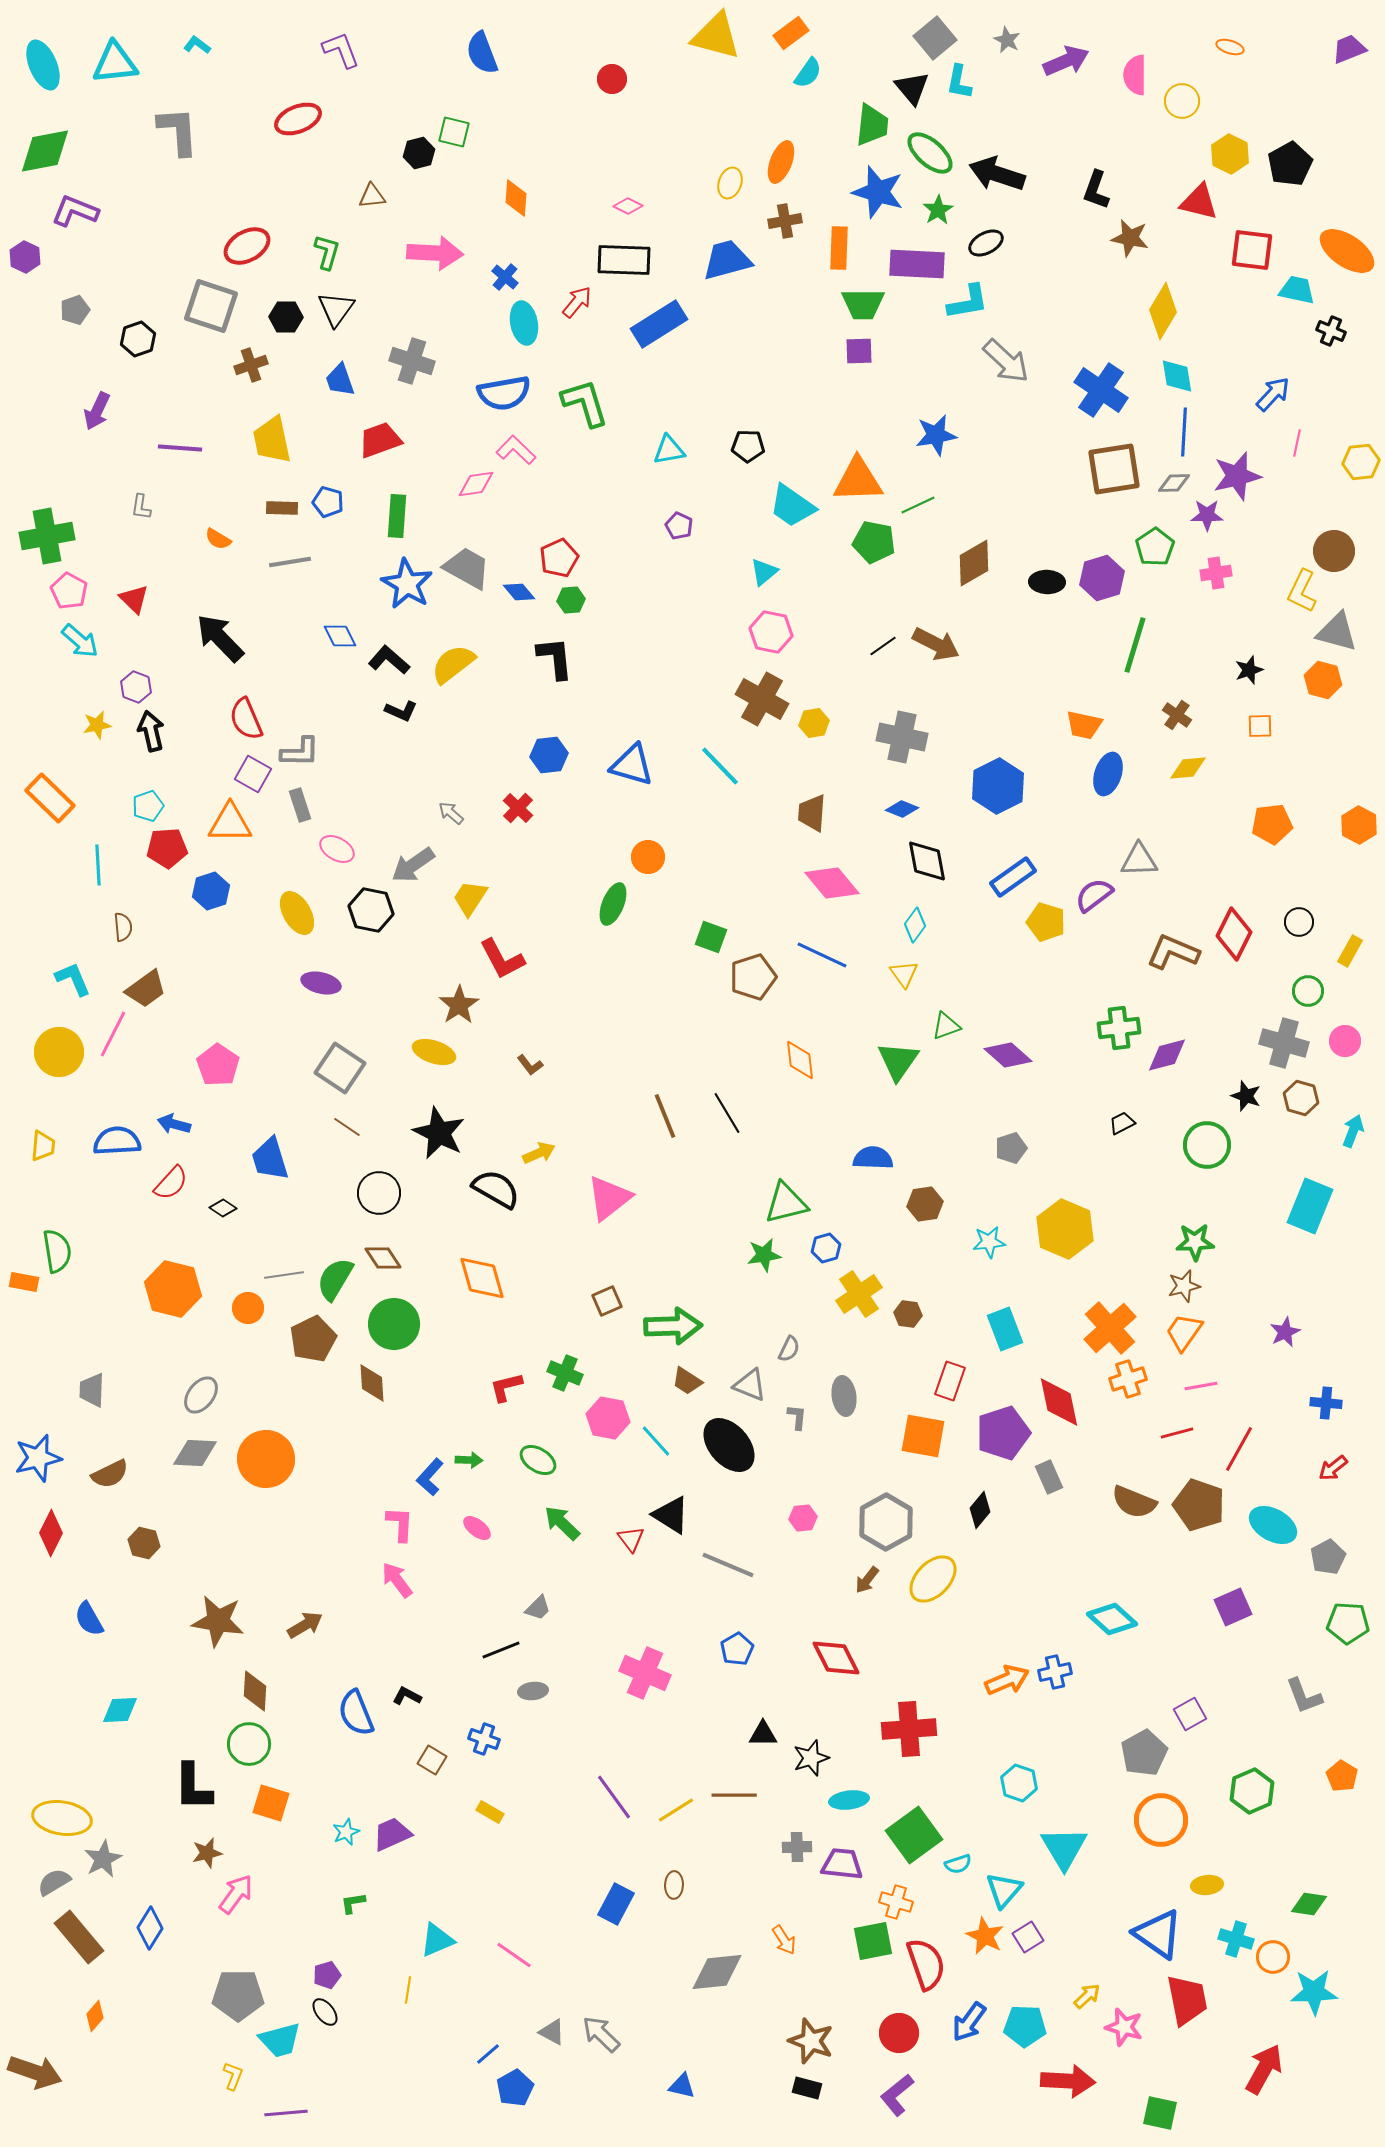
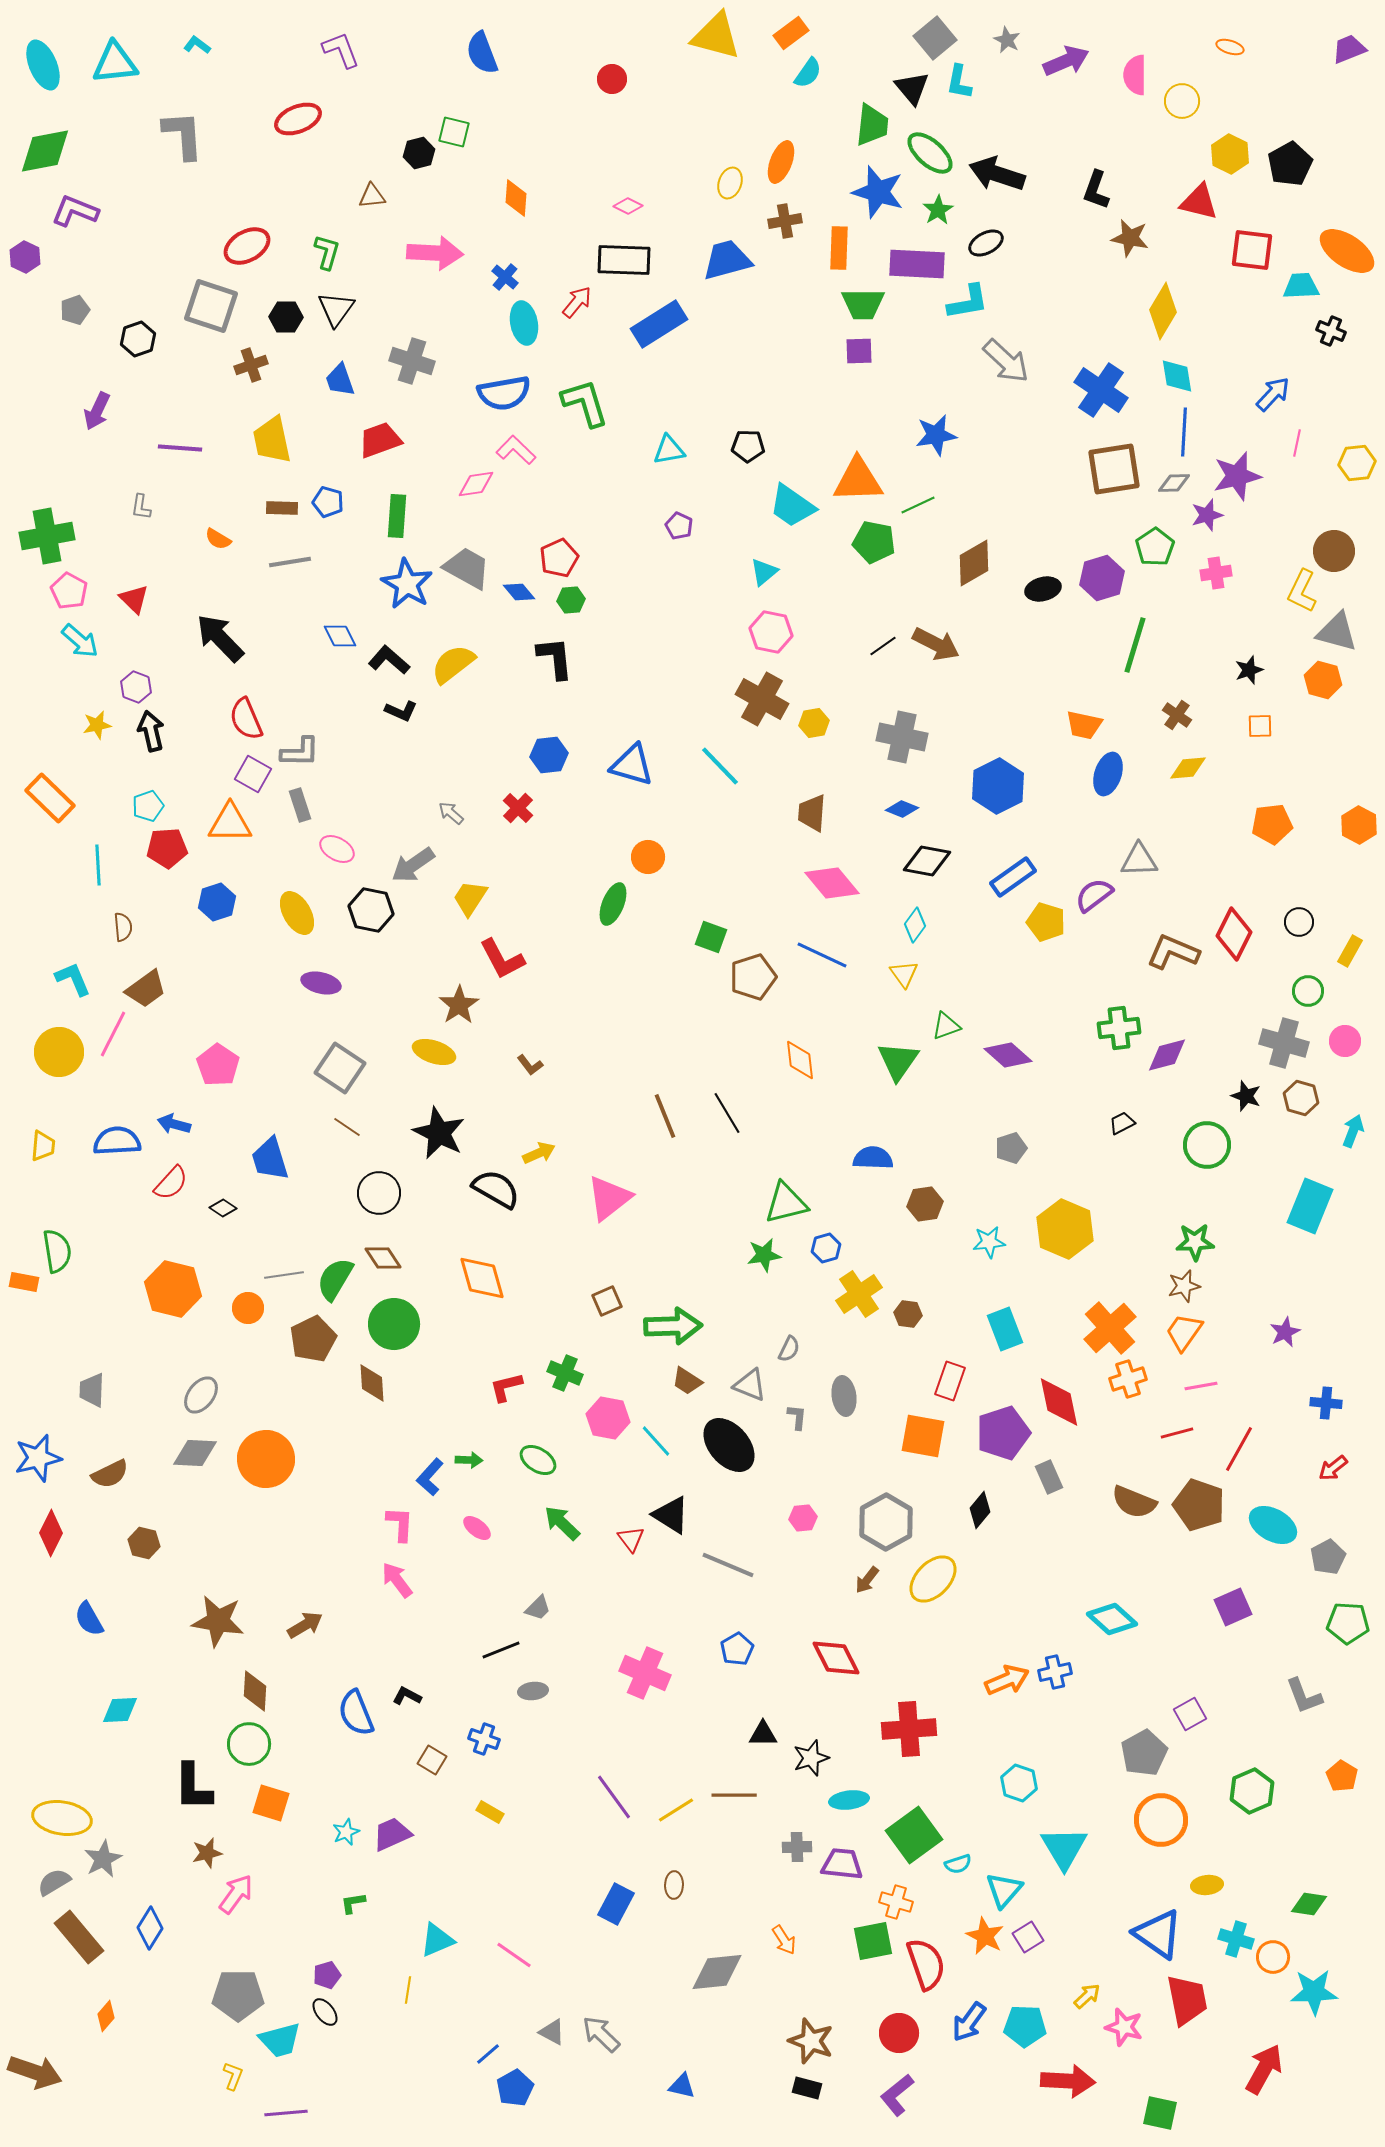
gray L-shape at (178, 131): moved 5 px right, 4 px down
cyan trapezoid at (1297, 290): moved 4 px right, 4 px up; rotated 15 degrees counterclockwise
yellow hexagon at (1361, 462): moved 4 px left, 1 px down
purple star at (1207, 515): rotated 16 degrees counterclockwise
black ellipse at (1047, 582): moved 4 px left, 7 px down; rotated 16 degrees counterclockwise
black diamond at (927, 861): rotated 69 degrees counterclockwise
blue hexagon at (211, 891): moved 6 px right, 11 px down
orange diamond at (95, 2016): moved 11 px right
